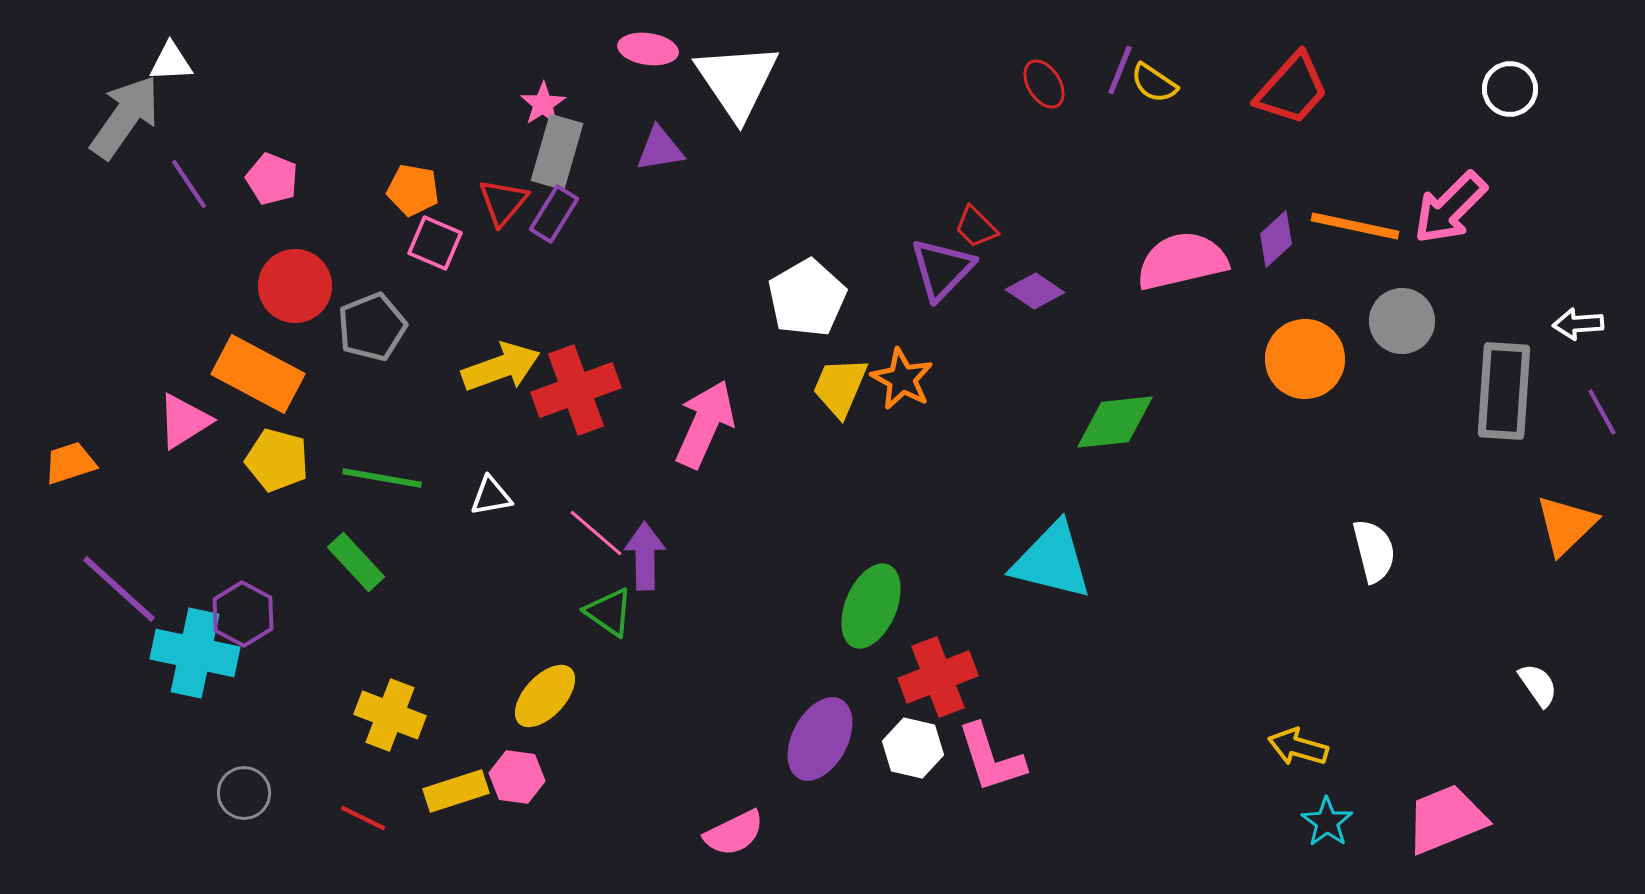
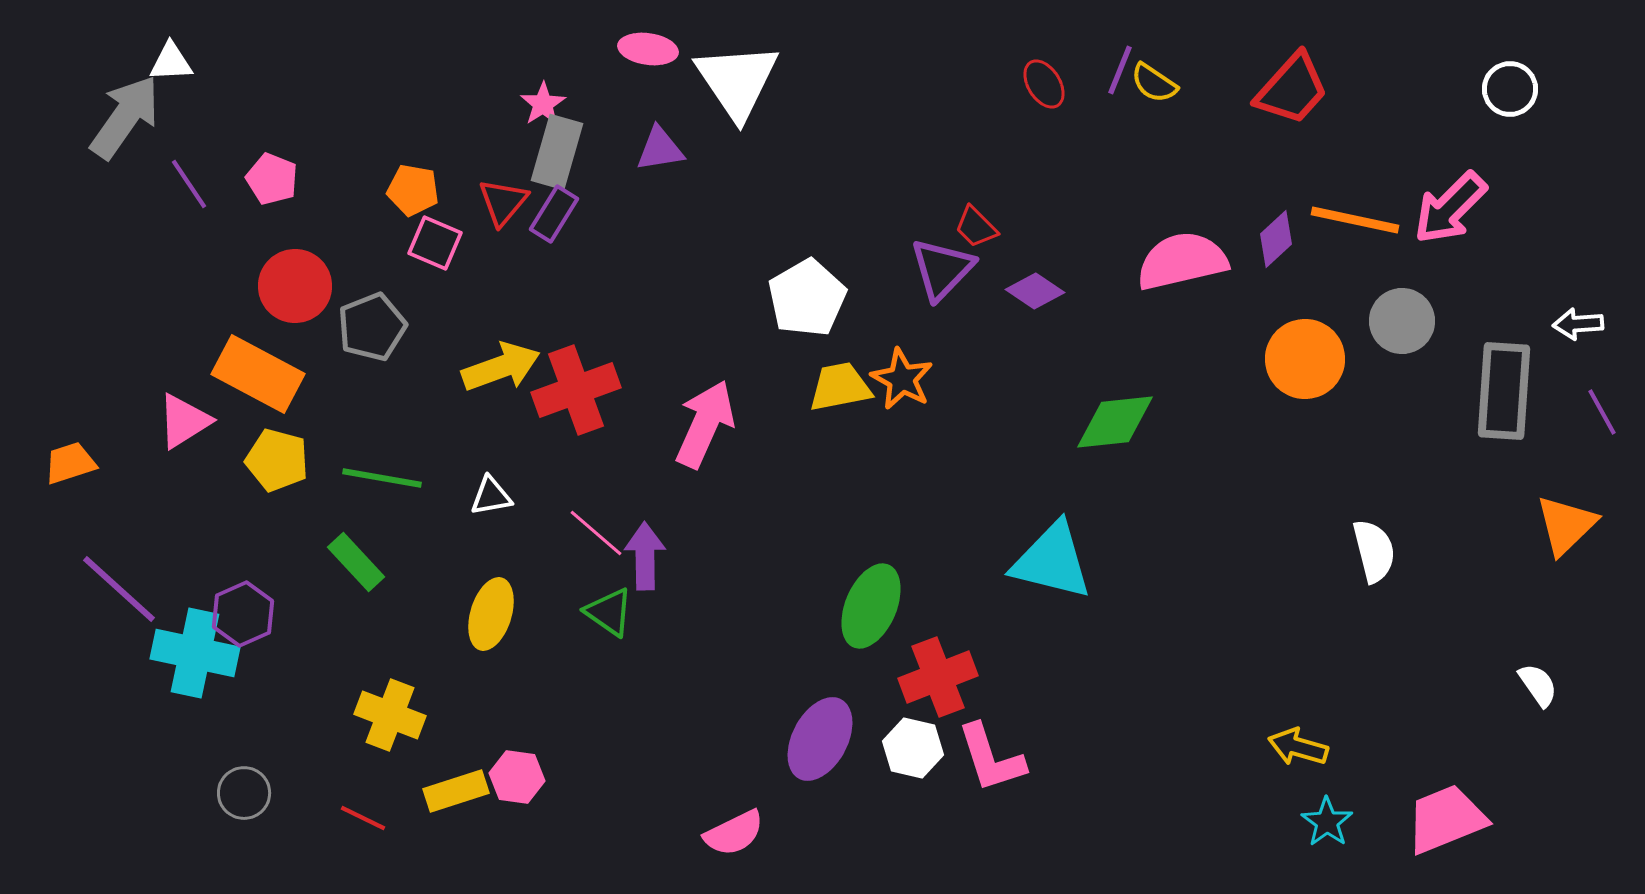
orange line at (1355, 226): moved 6 px up
yellow trapezoid at (840, 387): rotated 56 degrees clockwise
purple hexagon at (243, 614): rotated 8 degrees clockwise
yellow ellipse at (545, 696): moved 54 px left, 82 px up; rotated 26 degrees counterclockwise
